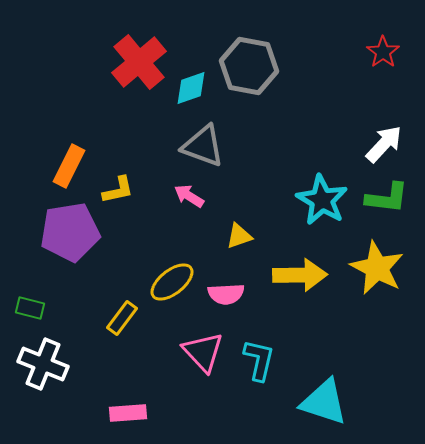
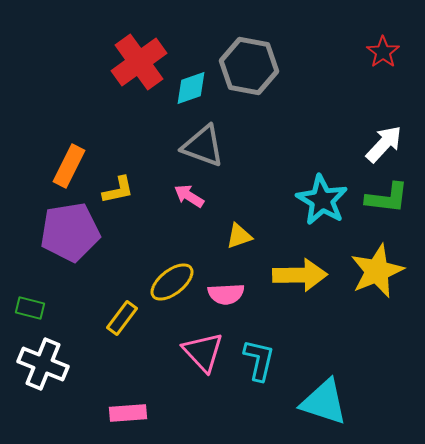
red cross: rotated 4 degrees clockwise
yellow star: moved 3 px down; rotated 22 degrees clockwise
